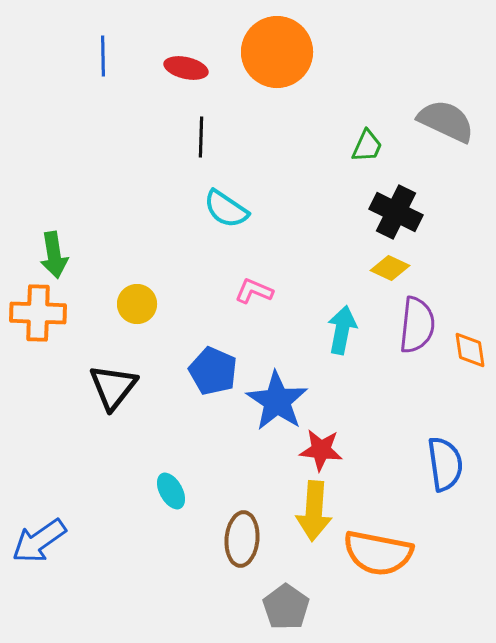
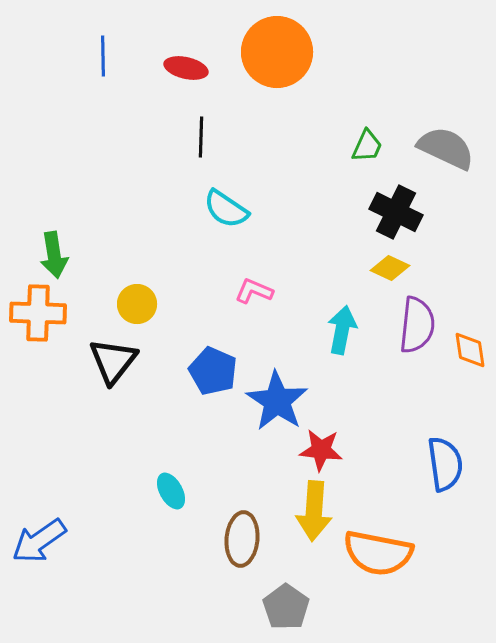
gray semicircle: moved 27 px down
black triangle: moved 26 px up
